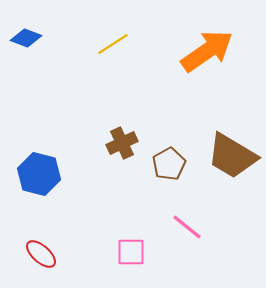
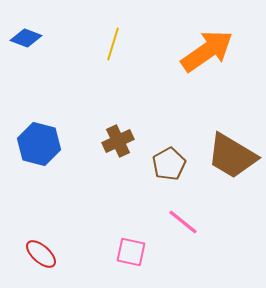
yellow line: rotated 40 degrees counterclockwise
brown cross: moved 4 px left, 2 px up
blue hexagon: moved 30 px up
pink line: moved 4 px left, 5 px up
pink square: rotated 12 degrees clockwise
